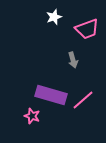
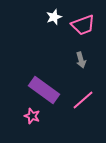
pink trapezoid: moved 4 px left, 4 px up
gray arrow: moved 8 px right
purple rectangle: moved 7 px left, 5 px up; rotated 20 degrees clockwise
